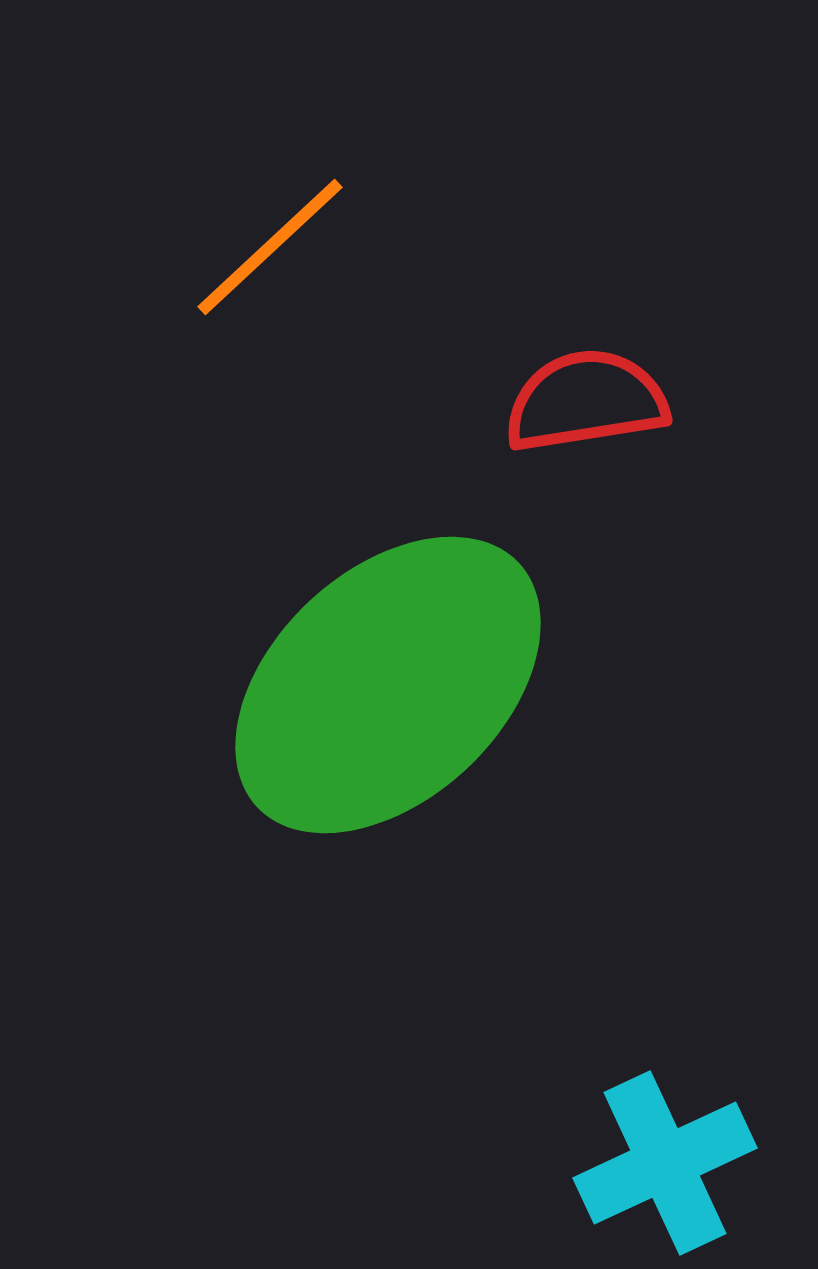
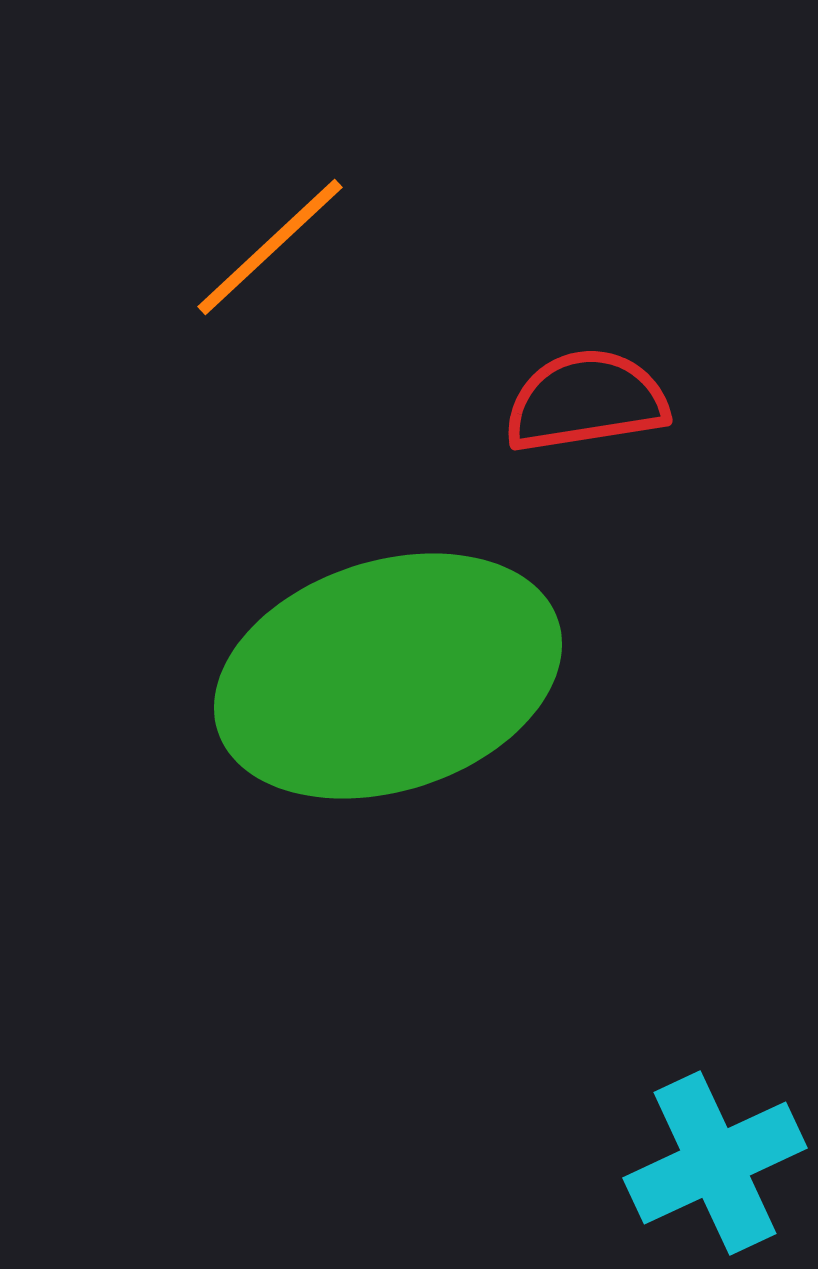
green ellipse: moved 9 px up; rotated 25 degrees clockwise
cyan cross: moved 50 px right
